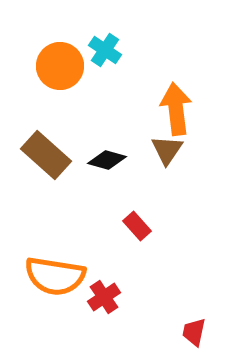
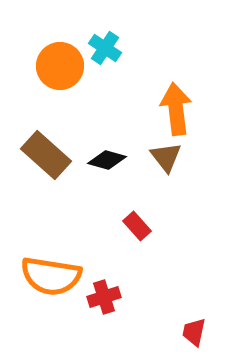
cyan cross: moved 2 px up
brown triangle: moved 1 px left, 7 px down; rotated 12 degrees counterclockwise
orange semicircle: moved 4 px left
red cross: rotated 16 degrees clockwise
